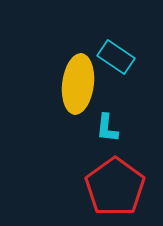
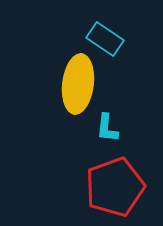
cyan rectangle: moved 11 px left, 18 px up
red pentagon: rotated 16 degrees clockwise
